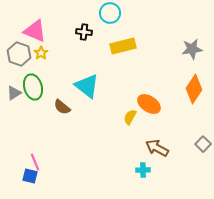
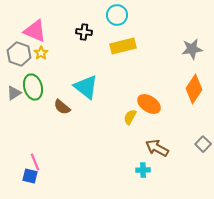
cyan circle: moved 7 px right, 2 px down
cyan triangle: moved 1 px left, 1 px down
